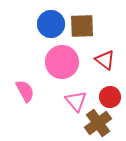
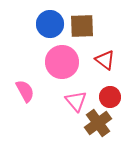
blue circle: moved 1 px left
